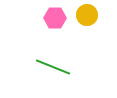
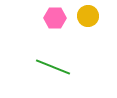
yellow circle: moved 1 px right, 1 px down
